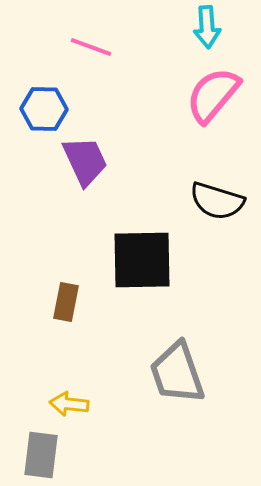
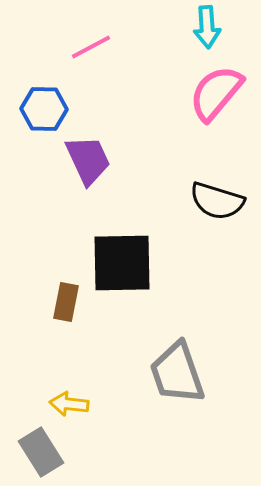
pink line: rotated 48 degrees counterclockwise
pink semicircle: moved 3 px right, 2 px up
purple trapezoid: moved 3 px right, 1 px up
black square: moved 20 px left, 3 px down
gray rectangle: moved 3 px up; rotated 39 degrees counterclockwise
